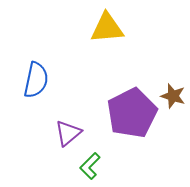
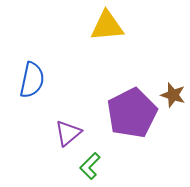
yellow triangle: moved 2 px up
blue semicircle: moved 4 px left
brown star: moved 1 px up
